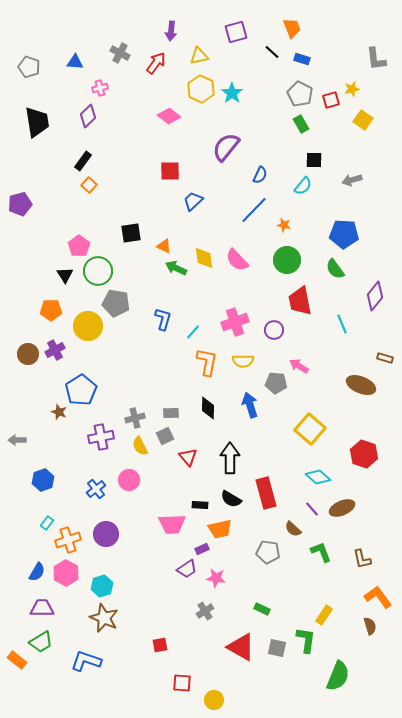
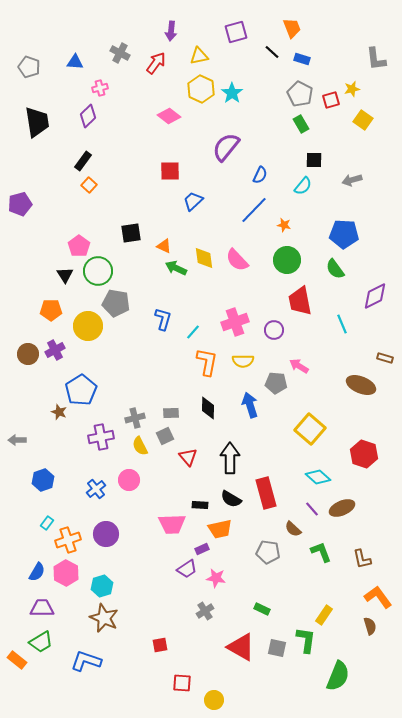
purple diamond at (375, 296): rotated 24 degrees clockwise
